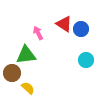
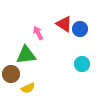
blue circle: moved 1 px left
cyan circle: moved 4 px left, 4 px down
brown circle: moved 1 px left, 1 px down
yellow semicircle: rotated 112 degrees clockwise
